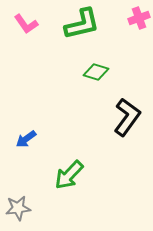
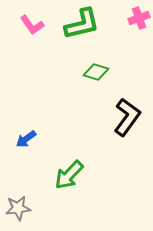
pink L-shape: moved 6 px right, 1 px down
